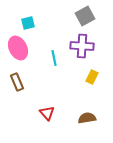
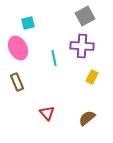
brown semicircle: rotated 30 degrees counterclockwise
